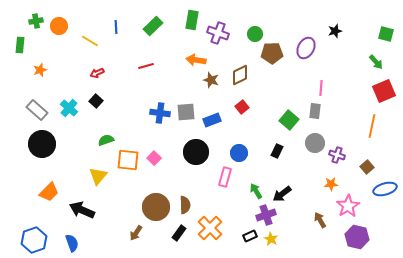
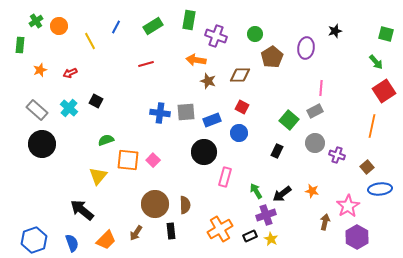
green rectangle at (192, 20): moved 3 px left
green cross at (36, 21): rotated 24 degrees counterclockwise
green rectangle at (153, 26): rotated 12 degrees clockwise
blue line at (116, 27): rotated 32 degrees clockwise
purple cross at (218, 33): moved 2 px left, 3 px down
yellow line at (90, 41): rotated 30 degrees clockwise
purple ellipse at (306, 48): rotated 20 degrees counterclockwise
brown pentagon at (272, 53): moved 4 px down; rotated 30 degrees counterclockwise
red line at (146, 66): moved 2 px up
red arrow at (97, 73): moved 27 px left
brown diamond at (240, 75): rotated 25 degrees clockwise
brown star at (211, 80): moved 3 px left, 1 px down
red square at (384, 91): rotated 10 degrees counterclockwise
black square at (96, 101): rotated 16 degrees counterclockwise
red square at (242, 107): rotated 24 degrees counterclockwise
gray rectangle at (315, 111): rotated 56 degrees clockwise
black circle at (196, 152): moved 8 px right
blue circle at (239, 153): moved 20 px up
pink square at (154, 158): moved 1 px left, 2 px down
orange star at (331, 184): moved 19 px left, 7 px down; rotated 16 degrees clockwise
blue ellipse at (385, 189): moved 5 px left; rotated 10 degrees clockwise
orange trapezoid at (49, 192): moved 57 px right, 48 px down
brown circle at (156, 207): moved 1 px left, 3 px up
black arrow at (82, 210): rotated 15 degrees clockwise
brown arrow at (320, 220): moved 5 px right, 2 px down; rotated 42 degrees clockwise
orange cross at (210, 228): moved 10 px right, 1 px down; rotated 15 degrees clockwise
black rectangle at (179, 233): moved 8 px left, 2 px up; rotated 42 degrees counterclockwise
purple hexagon at (357, 237): rotated 15 degrees clockwise
